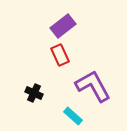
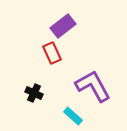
red rectangle: moved 8 px left, 2 px up
